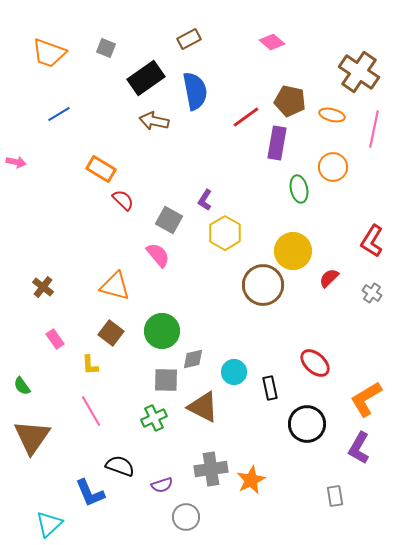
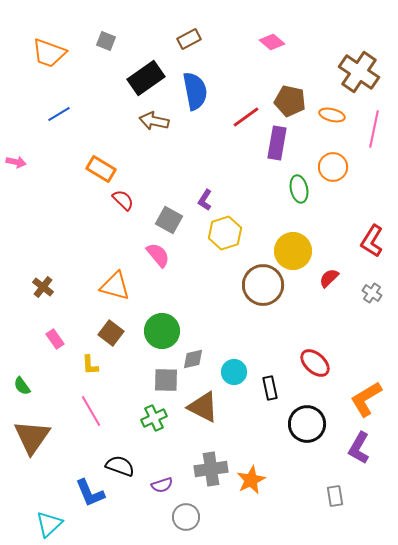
gray square at (106, 48): moved 7 px up
yellow hexagon at (225, 233): rotated 12 degrees clockwise
